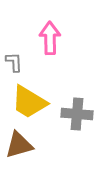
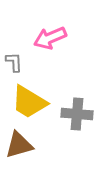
pink arrow: rotated 112 degrees counterclockwise
